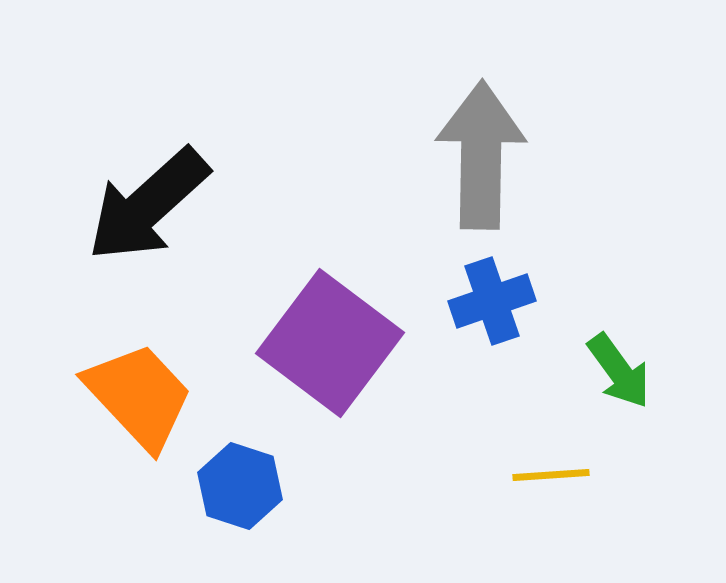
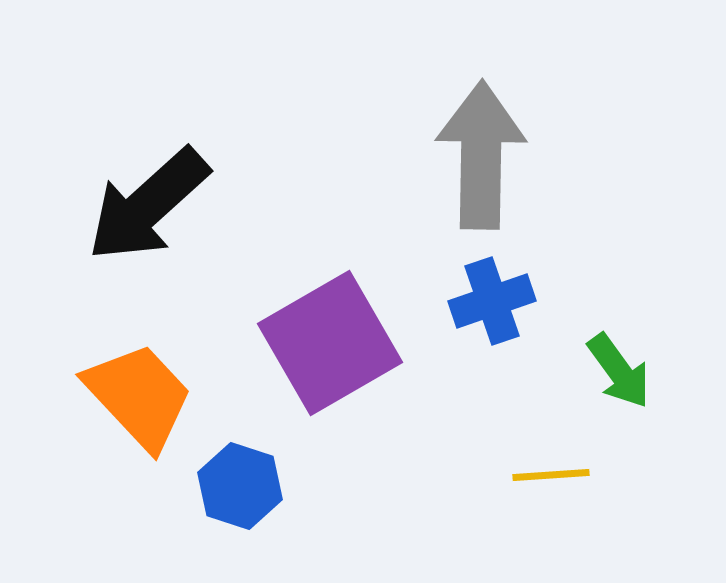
purple square: rotated 23 degrees clockwise
